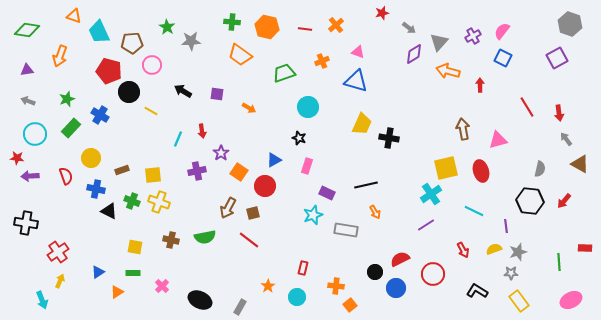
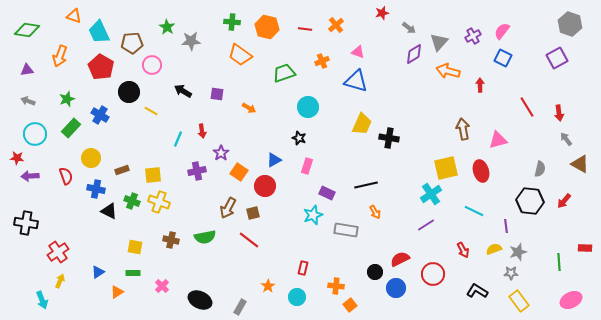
red pentagon at (109, 71): moved 8 px left, 4 px up; rotated 15 degrees clockwise
